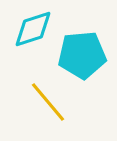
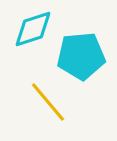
cyan pentagon: moved 1 px left, 1 px down
